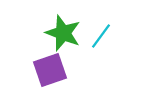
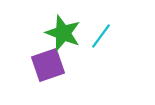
purple square: moved 2 px left, 5 px up
